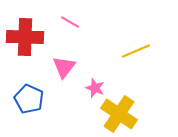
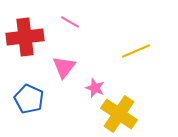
red cross: rotated 9 degrees counterclockwise
